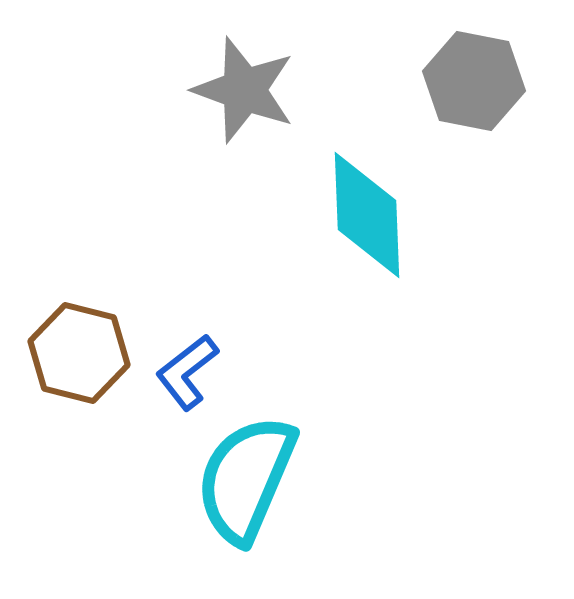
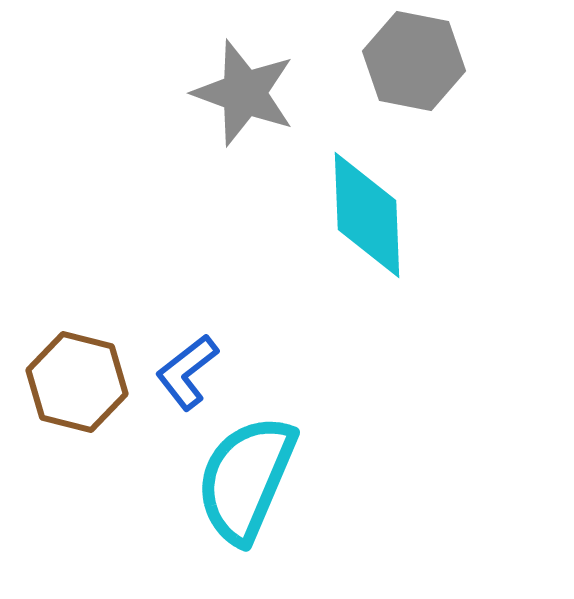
gray hexagon: moved 60 px left, 20 px up
gray star: moved 3 px down
brown hexagon: moved 2 px left, 29 px down
